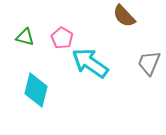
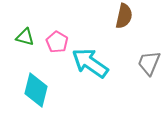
brown semicircle: rotated 125 degrees counterclockwise
pink pentagon: moved 5 px left, 4 px down
